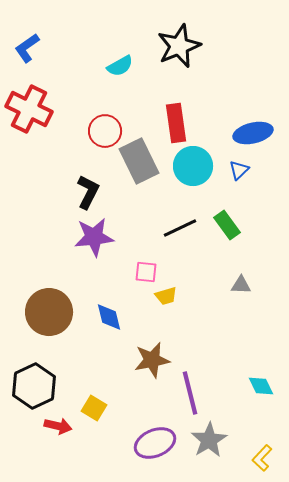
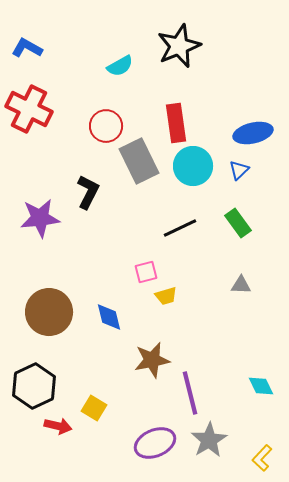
blue L-shape: rotated 64 degrees clockwise
red circle: moved 1 px right, 5 px up
green rectangle: moved 11 px right, 2 px up
purple star: moved 54 px left, 19 px up
pink square: rotated 20 degrees counterclockwise
